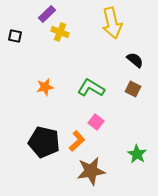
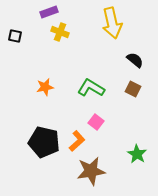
purple rectangle: moved 2 px right, 2 px up; rotated 24 degrees clockwise
